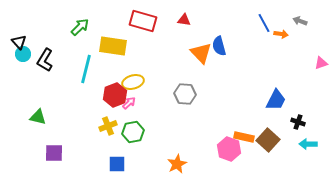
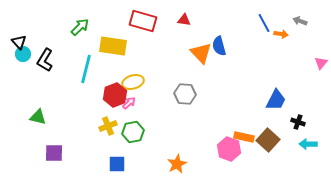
pink triangle: rotated 32 degrees counterclockwise
